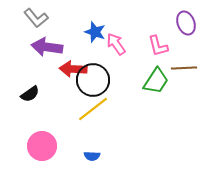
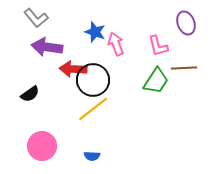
pink arrow: rotated 15 degrees clockwise
